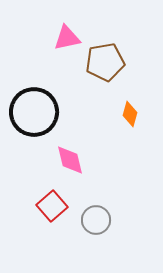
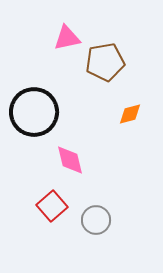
orange diamond: rotated 60 degrees clockwise
